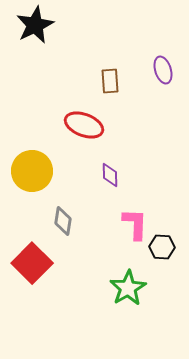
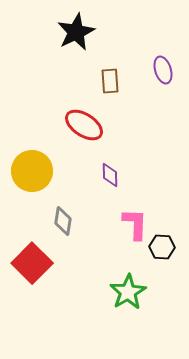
black star: moved 41 px right, 7 px down
red ellipse: rotated 12 degrees clockwise
green star: moved 4 px down
